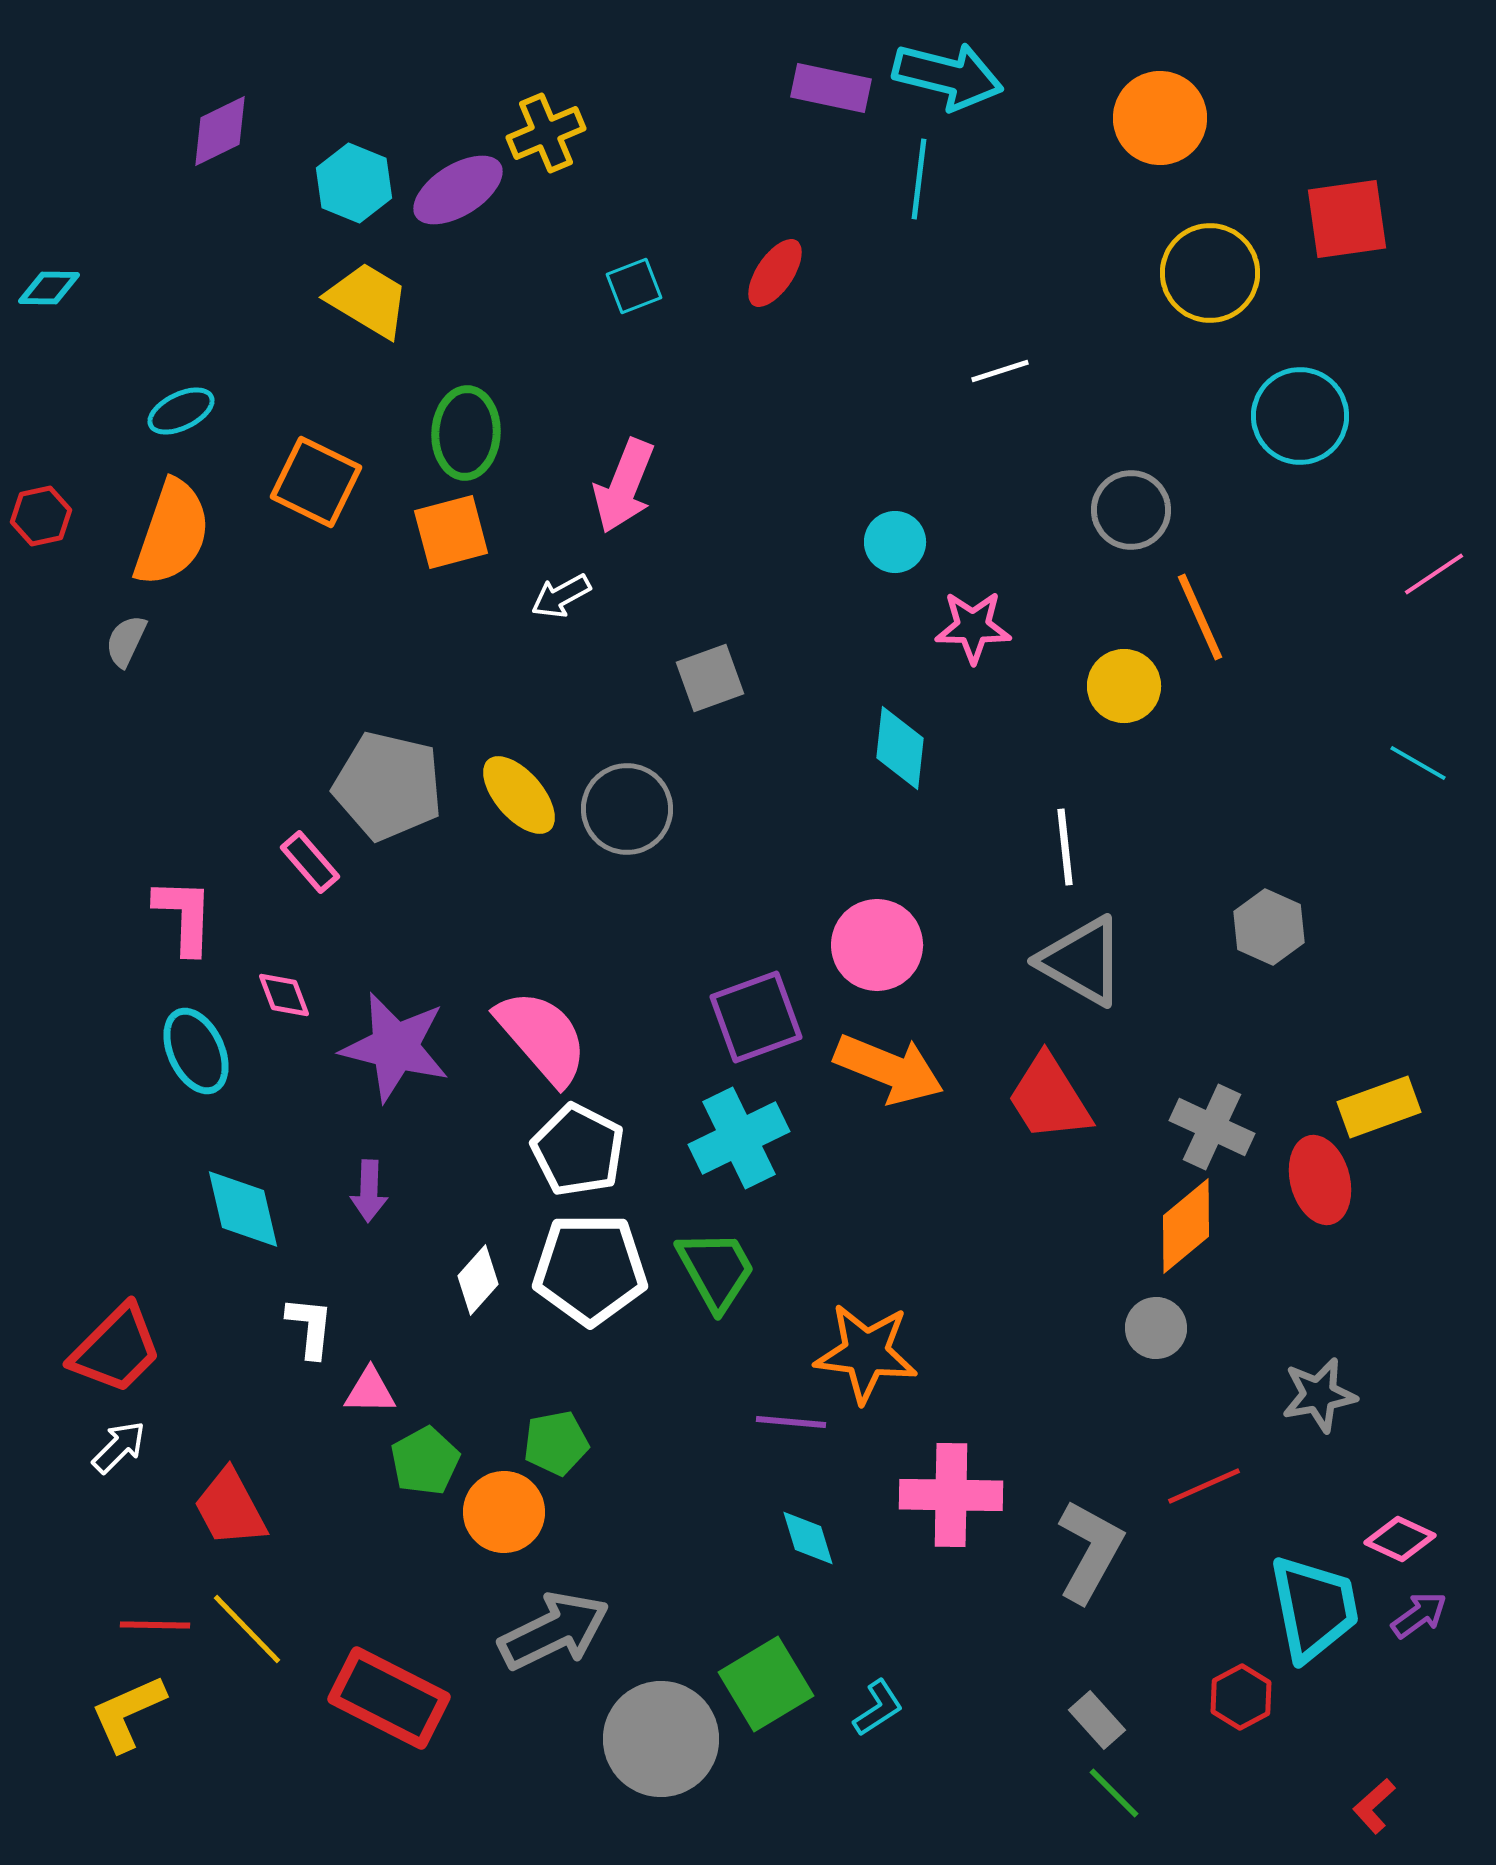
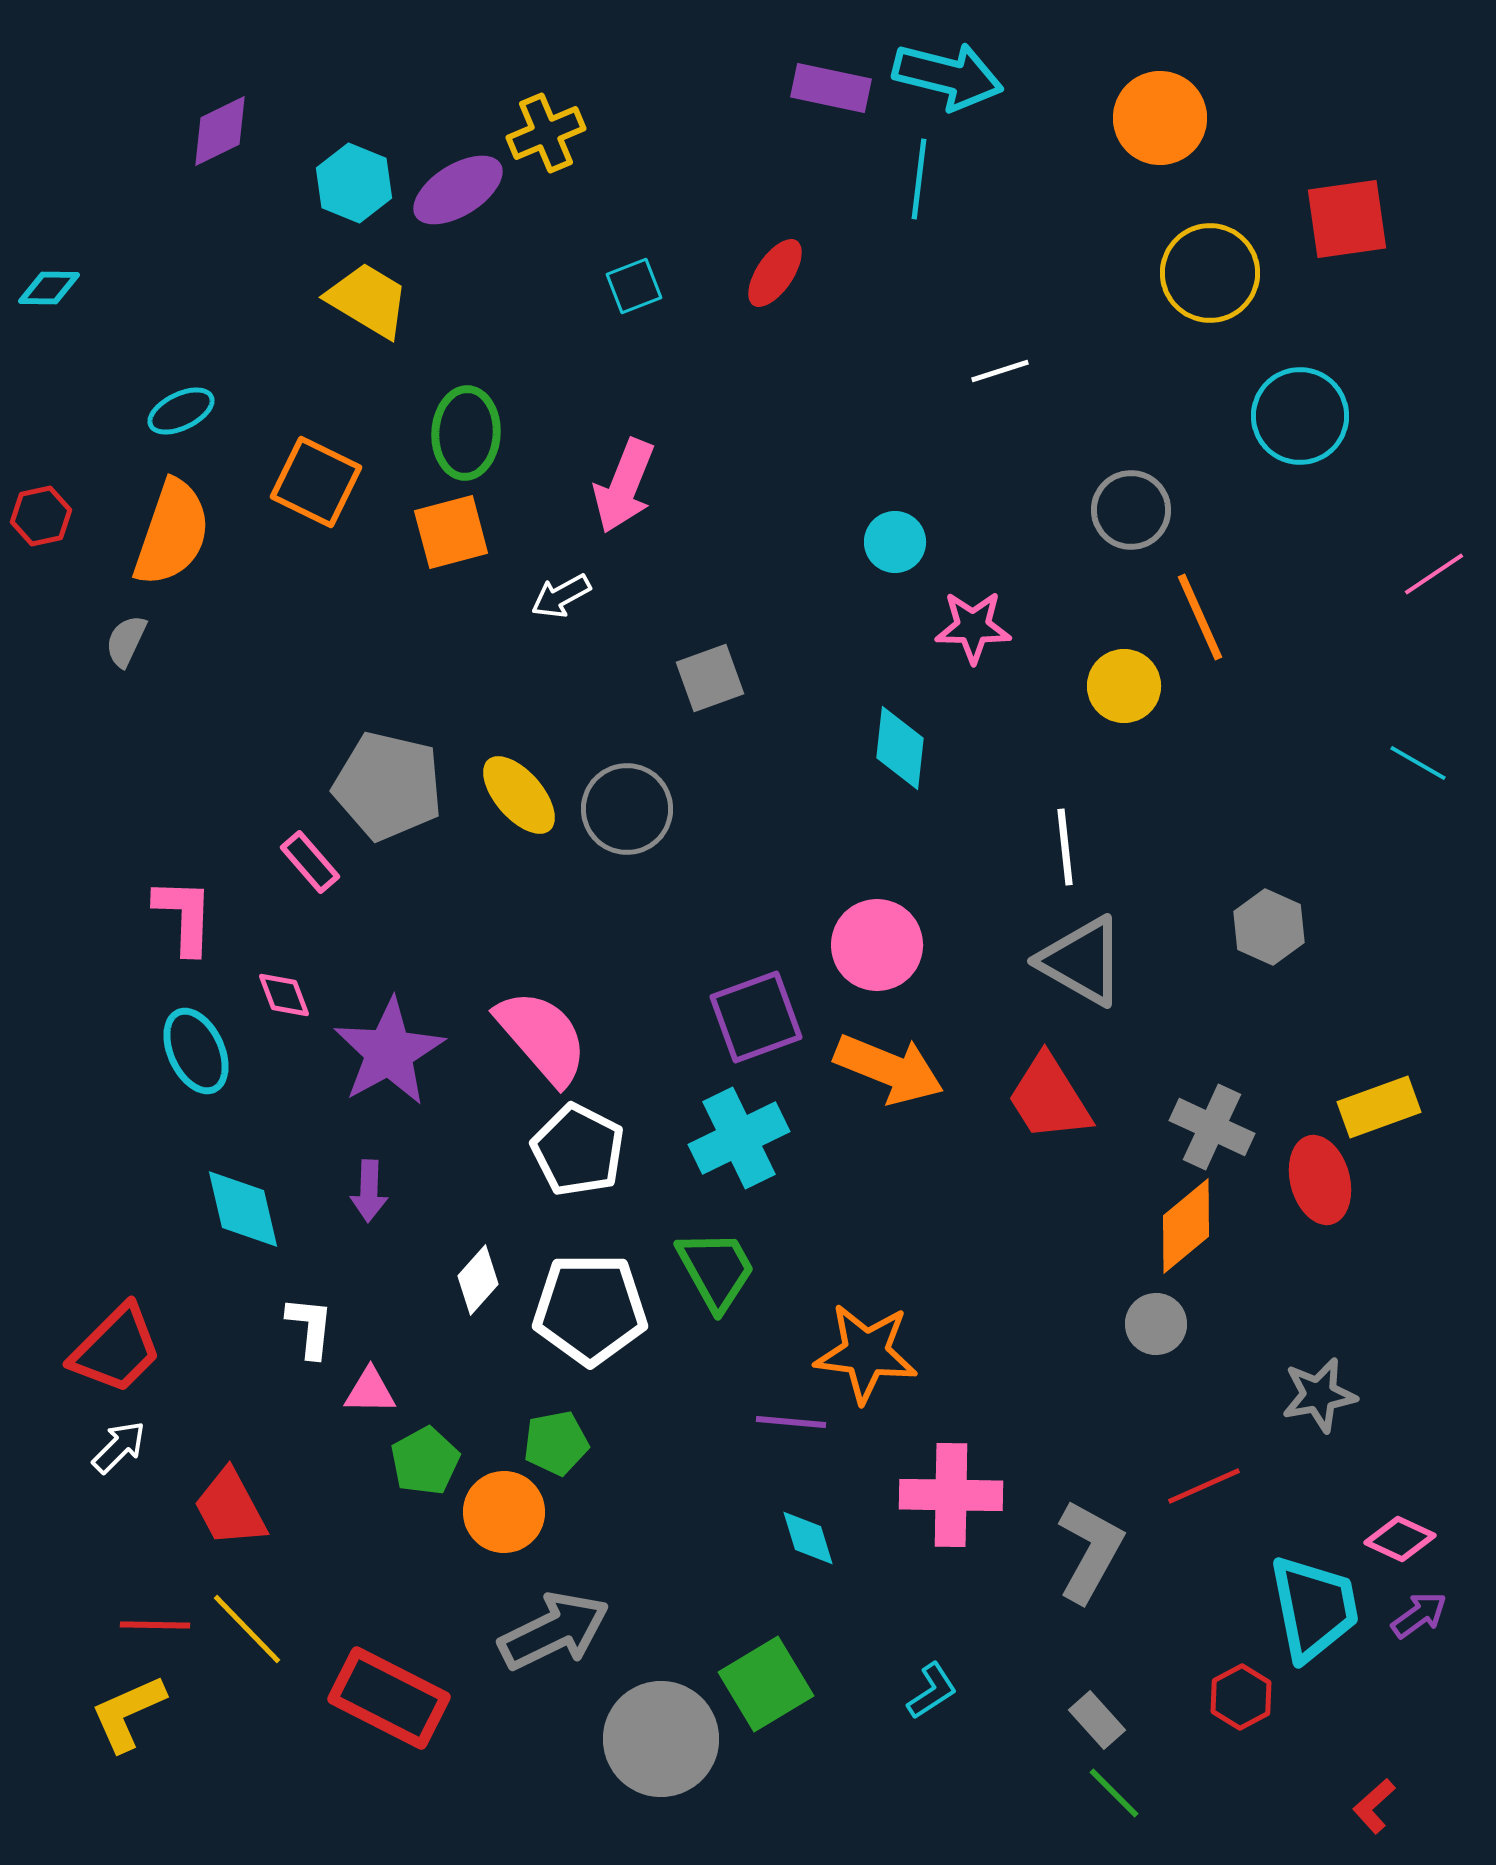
purple star at (395, 1047): moved 6 px left, 5 px down; rotated 29 degrees clockwise
white pentagon at (590, 1269): moved 40 px down
gray circle at (1156, 1328): moved 4 px up
cyan L-shape at (878, 1708): moved 54 px right, 17 px up
